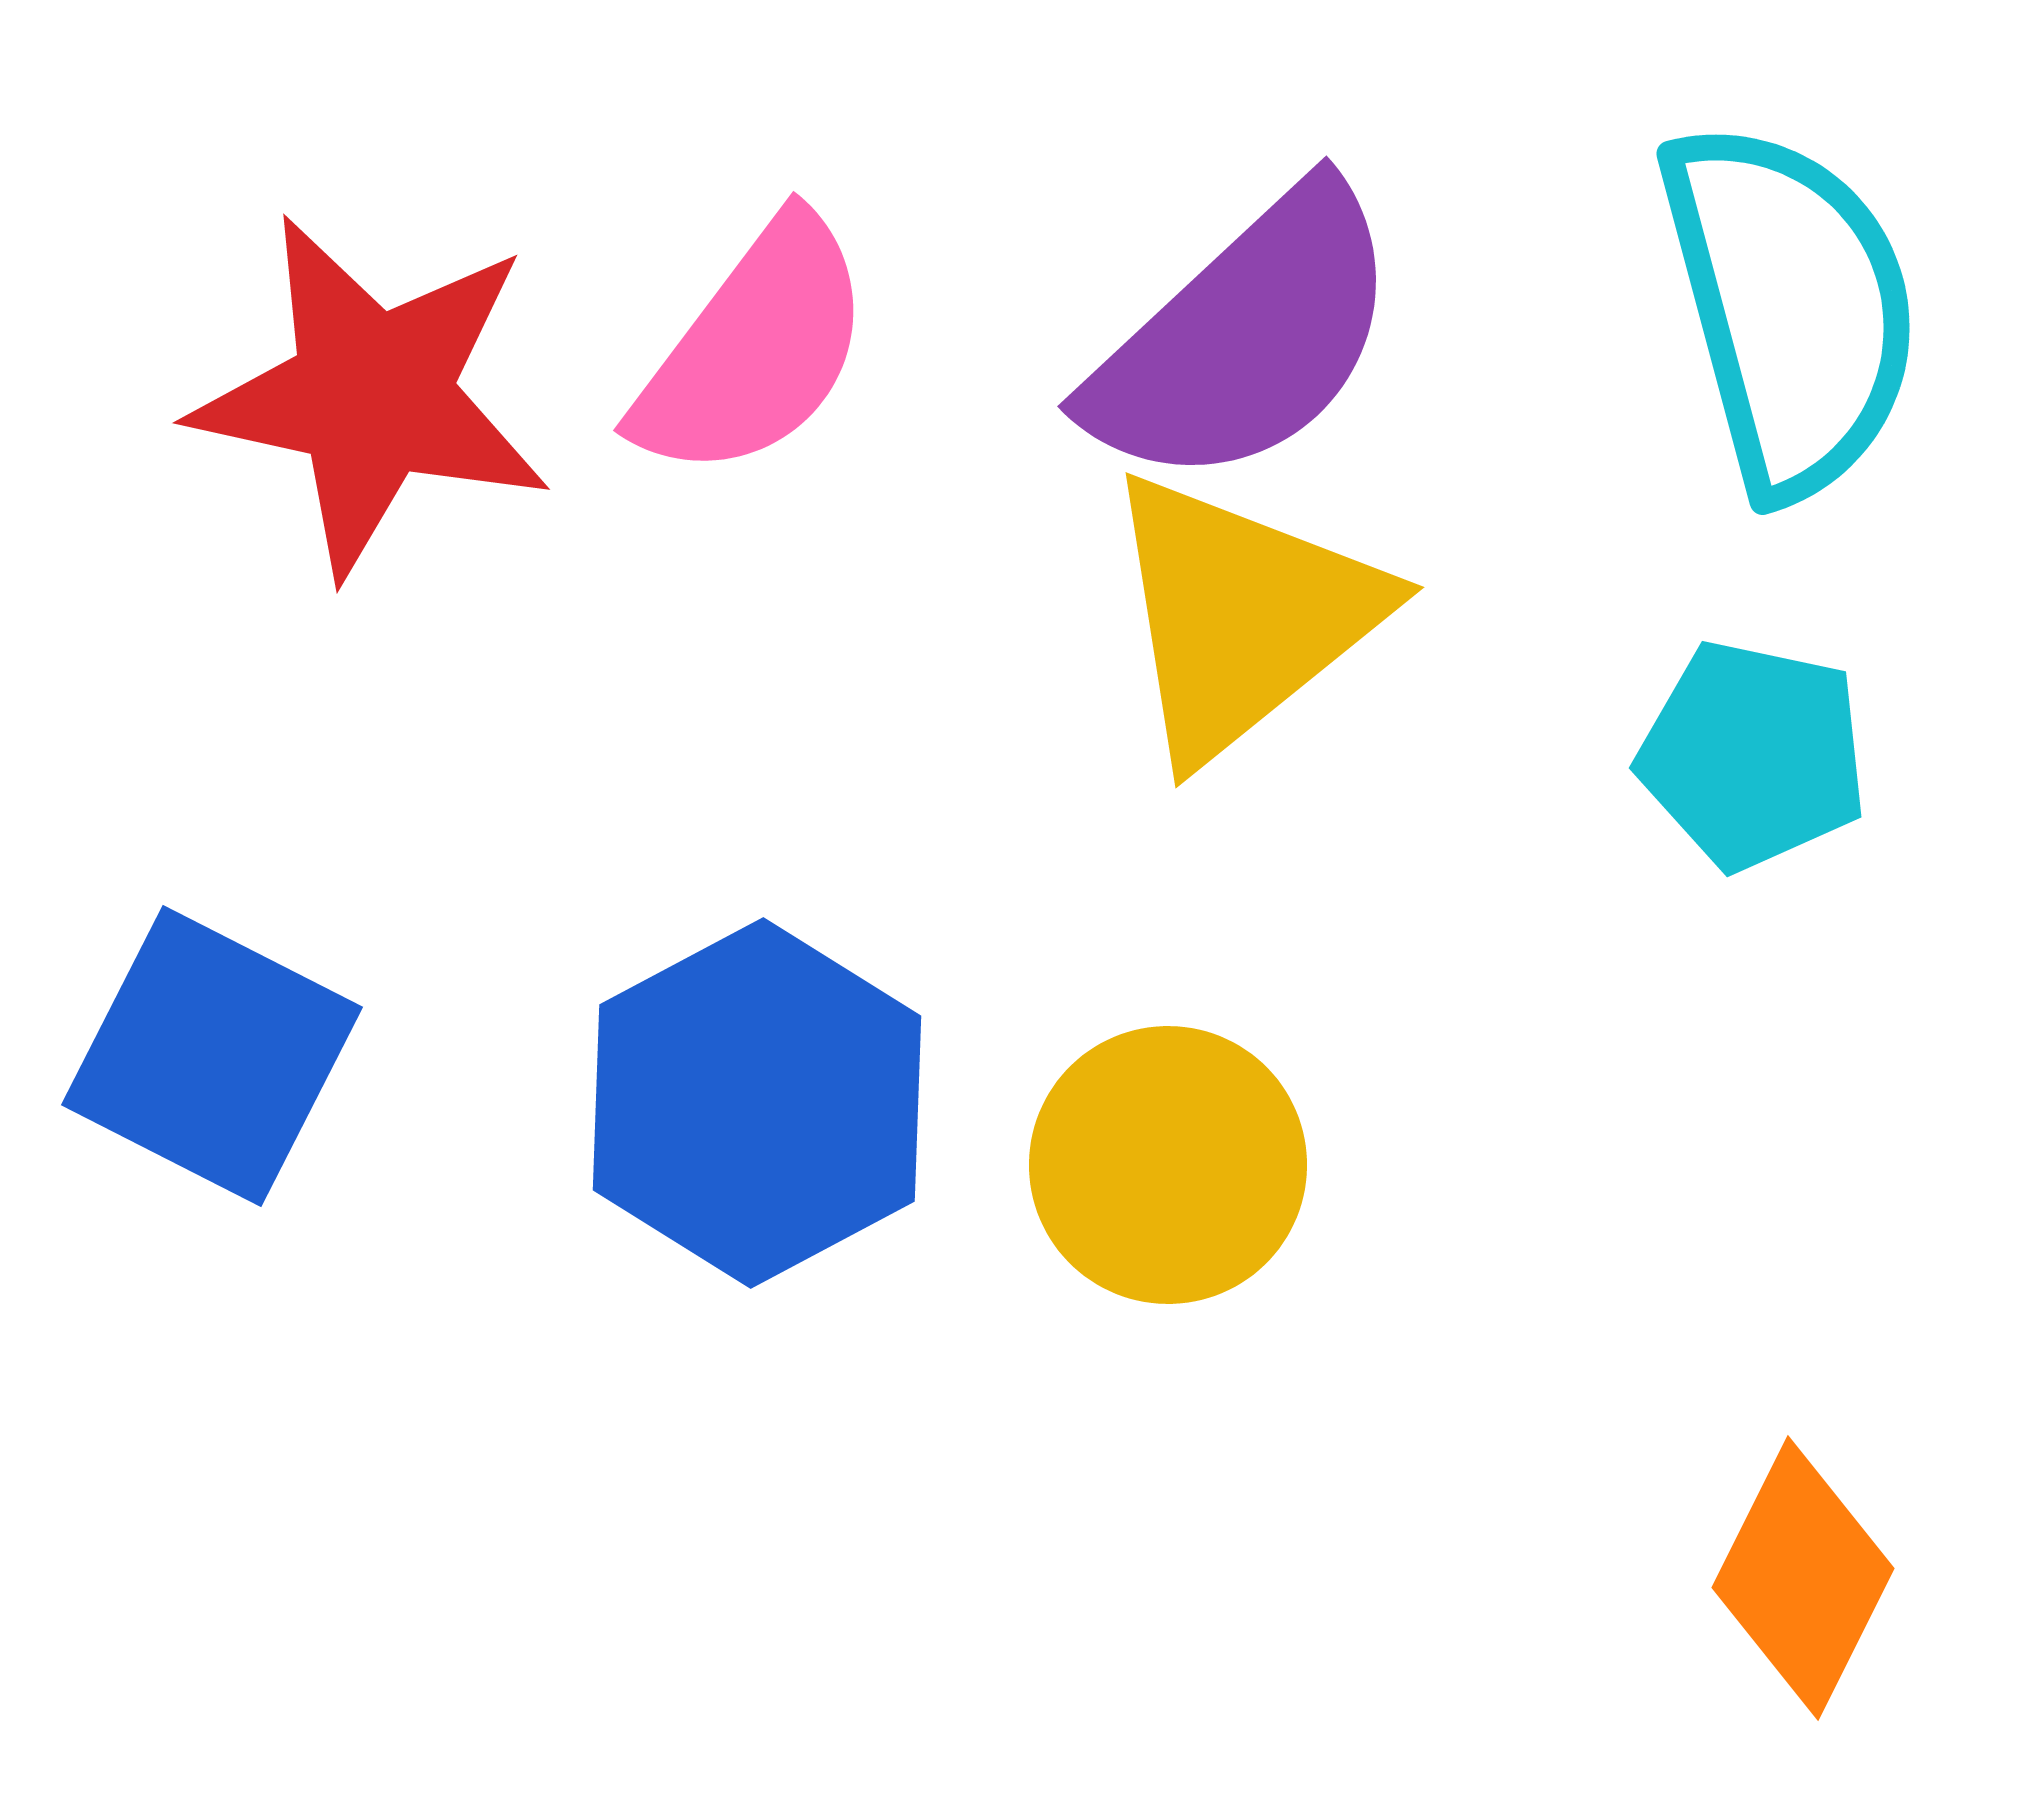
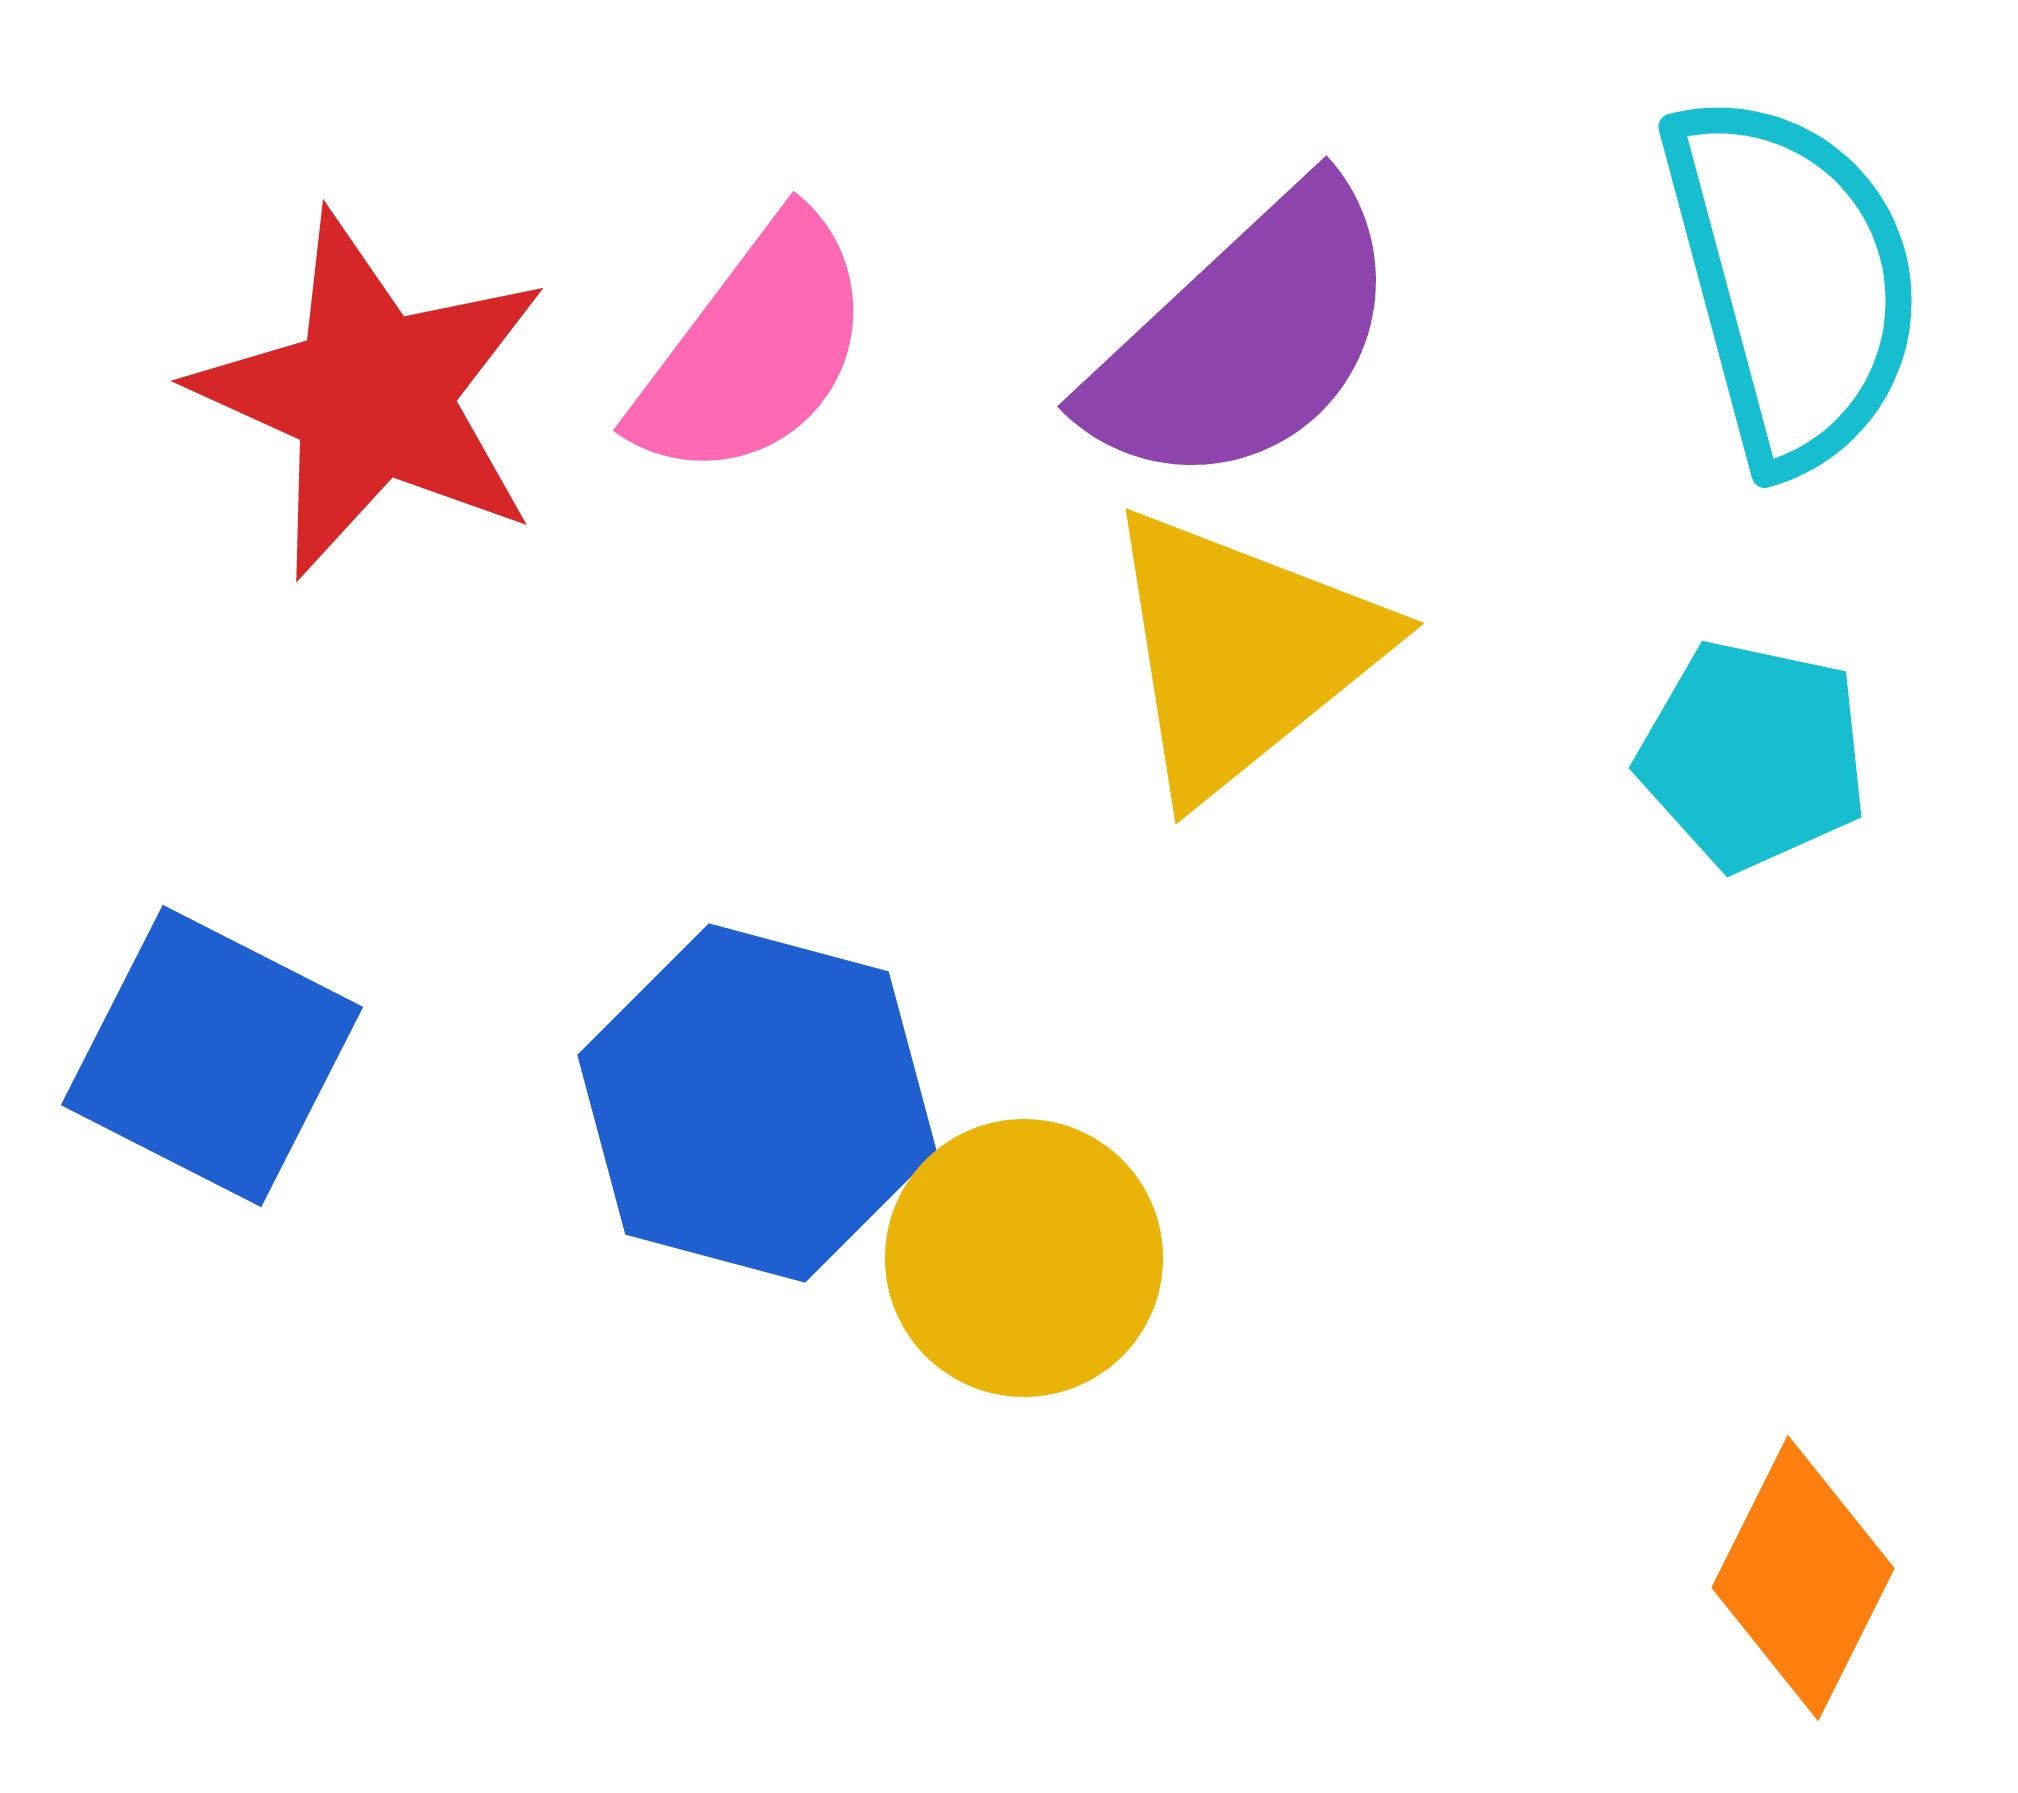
cyan semicircle: moved 2 px right, 27 px up
red star: rotated 12 degrees clockwise
yellow triangle: moved 36 px down
blue hexagon: rotated 17 degrees counterclockwise
yellow circle: moved 144 px left, 93 px down
